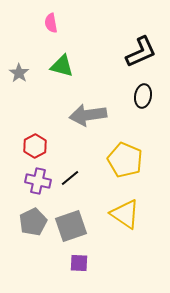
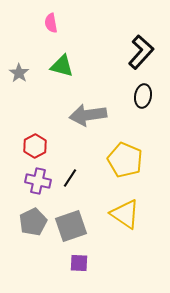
black L-shape: rotated 24 degrees counterclockwise
black line: rotated 18 degrees counterclockwise
